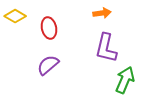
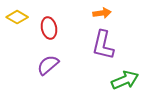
yellow diamond: moved 2 px right, 1 px down
purple L-shape: moved 3 px left, 3 px up
green arrow: rotated 44 degrees clockwise
